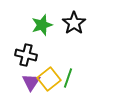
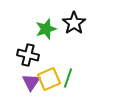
green star: moved 4 px right, 4 px down
black cross: moved 2 px right
yellow square: rotated 15 degrees clockwise
